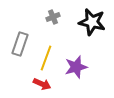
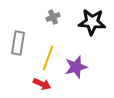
black star: rotated 8 degrees counterclockwise
gray rectangle: moved 2 px left, 1 px up; rotated 10 degrees counterclockwise
yellow line: moved 2 px right
